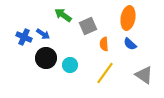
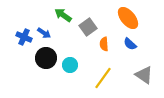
orange ellipse: rotated 50 degrees counterclockwise
gray square: moved 1 px down; rotated 12 degrees counterclockwise
blue arrow: moved 1 px right, 1 px up
yellow line: moved 2 px left, 5 px down
